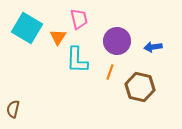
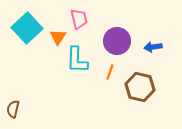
cyan square: rotated 16 degrees clockwise
